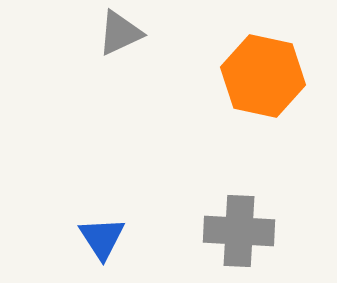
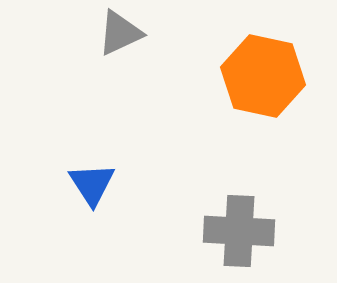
blue triangle: moved 10 px left, 54 px up
